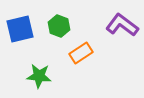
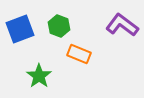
blue square: rotated 8 degrees counterclockwise
orange rectangle: moved 2 px left, 1 px down; rotated 55 degrees clockwise
green star: rotated 30 degrees clockwise
